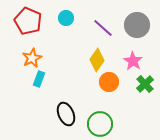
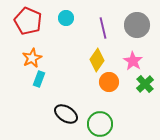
purple line: rotated 35 degrees clockwise
black ellipse: rotated 35 degrees counterclockwise
